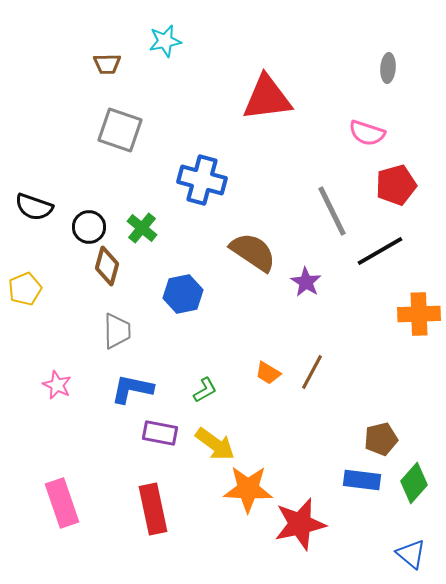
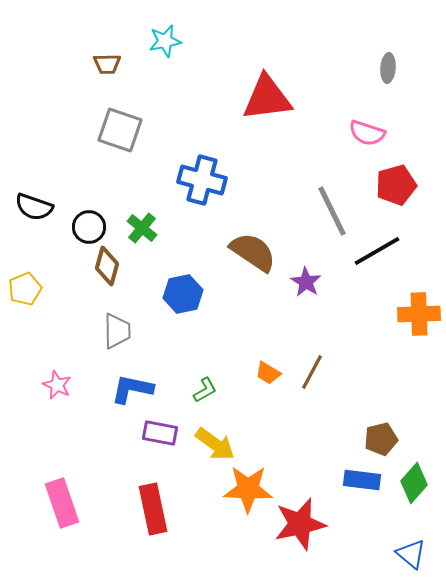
black line: moved 3 px left
